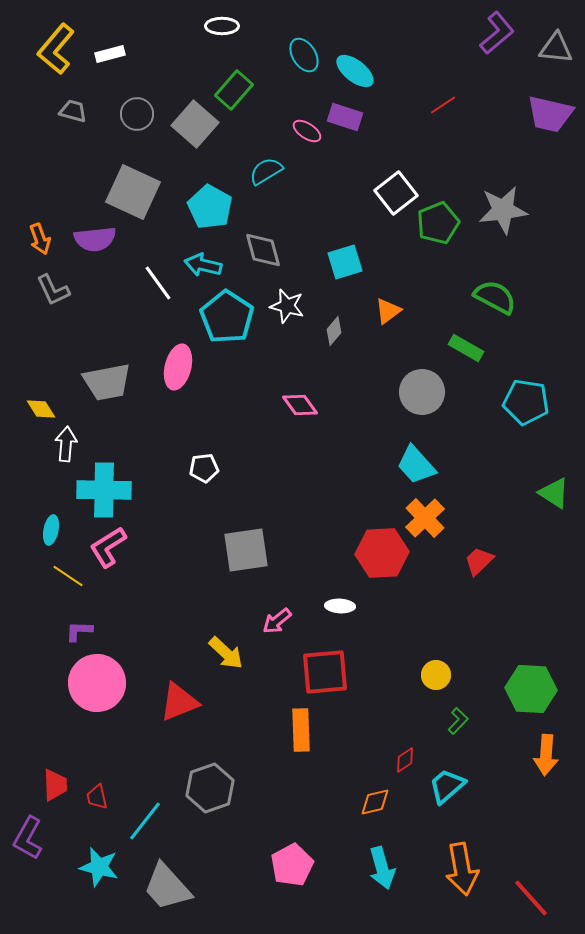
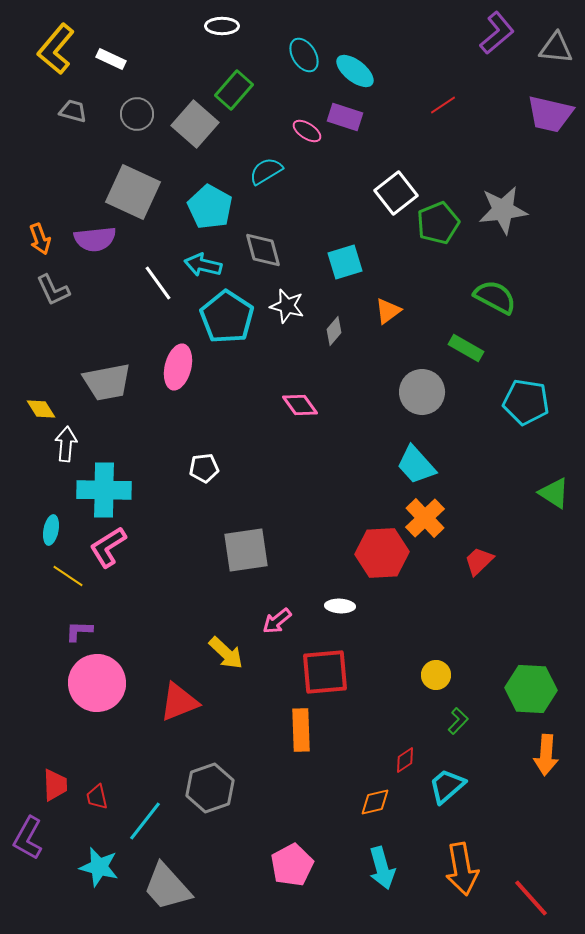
white rectangle at (110, 54): moved 1 px right, 5 px down; rotated 40 degrees clockwise
